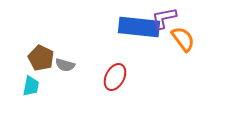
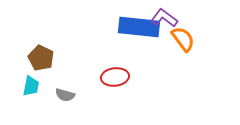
purple L-shape: rotated 48 degrees clockwise
gray semicircle: moved 30 px down
red ellipse: rotated 56 degrees clockwise
